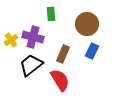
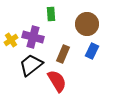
red semicircle: moved 3 px left, 1 px down
